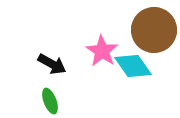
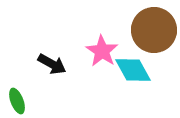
cyan diamond: moved 4 px down; rotated 6 degrees clockwise
green ellipse: moved 33 px left
